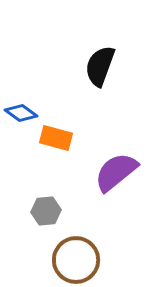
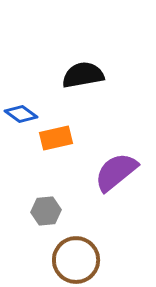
black semicircle: moved 17 px left, 9 px down; rotated 60 degrees clockwise
blue diamond: moved 1 px down
orange rectangle: rotated 28 degrees counterclockwise
